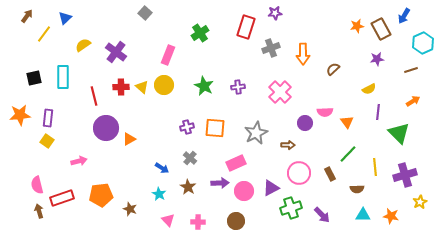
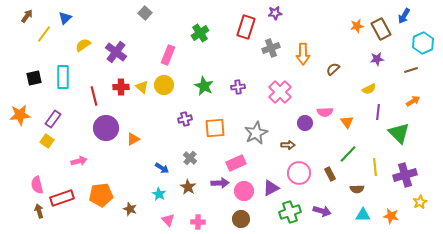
purple rectangle at (48, 118): moved 5 px right, 1 px down; rotated 30 degrees clockwise
purple cross at (187, 127): moved 2 px left, 8 px up
orange square at (215, 128): rotated 10 degrees counterclockwise
orange triangle at (129, 139): moved 4 px right
green cross at (291, 208): moved 1 px left, 4 px down
purple arrow at (322, 215): moved 4 px up; rotated 30 degrees counterclockwise
brown circle at (236, 221): moved 5 px right, 2 px up
